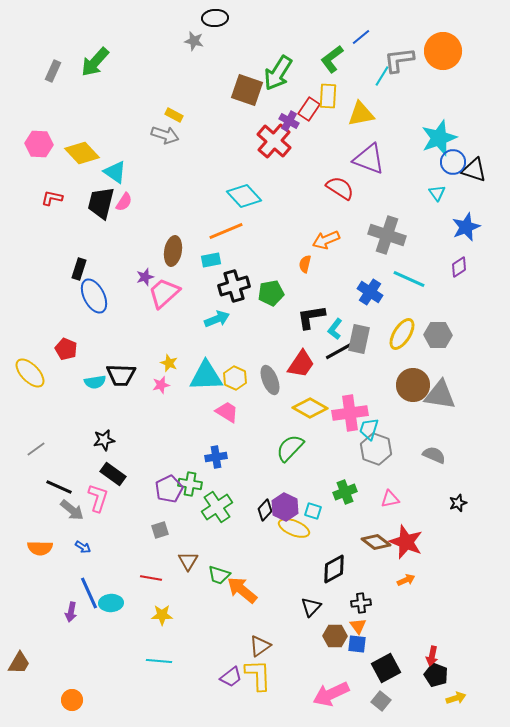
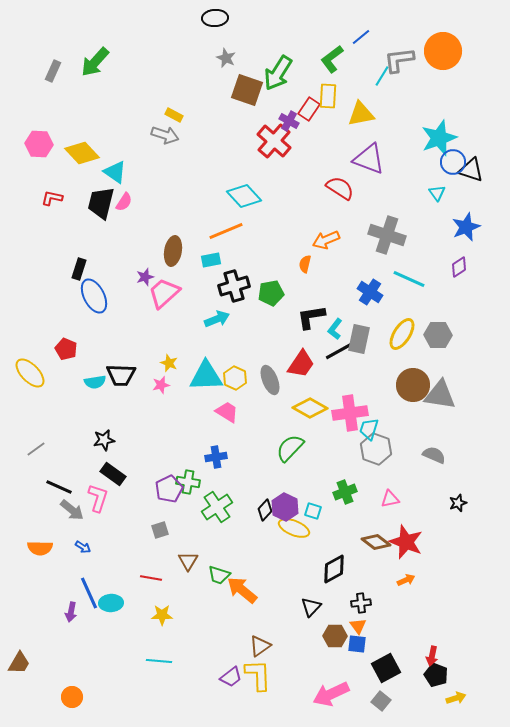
gray star at (194, 41): moved 32 px right, 17 px down; rotated 12 degrees clockwise
black triangle at (474, 170): moved 3 px left
green cross at (190, 484): moved 2 px left, 2 px up
orange circle at (72, 700): moved 3 px up
